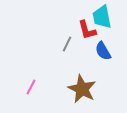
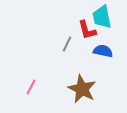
blue semicircle: rotated 132 degrees clockwise
